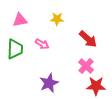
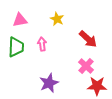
yellow star: rotated 24 degrees clockwise
pink arrow: rotated 128 degrees counterclockwise
green trapezoid: moved 1 px right, 2 px up
red star: moved 1 px right
